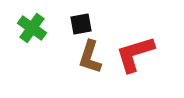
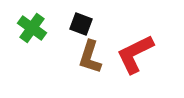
black square: rotated 30 degrees clockwise
red L-shape: rotated 9 degrees counterclockwise
